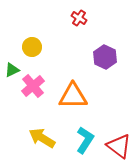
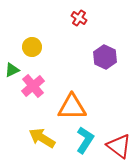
orange triangle: moved 1 px left, 11 px down
